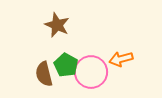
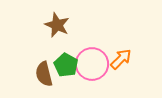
orange arrow: rotated 150 degrees clockwise
pink circle: moved 1 px right, 8 px up
